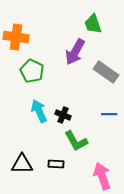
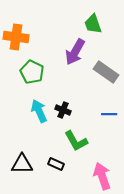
green pentagon: moved 1 px down
black cross: moved 5 px up
black rectangle: rotated 21 degrees clockwise
